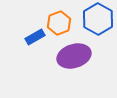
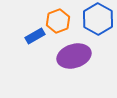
orange hexagon: moved 1 px left, 2 px up
blue rectangle: moved 1 px up
